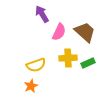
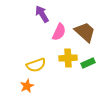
orange star: moved 4 px left
